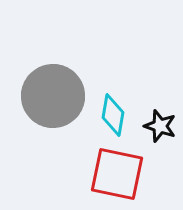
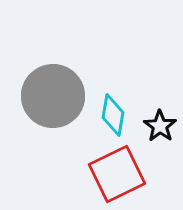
black star: rotated 16 degrees clockwise
red square: rotated 38 degrees counterclockwise
